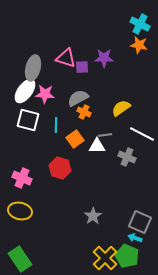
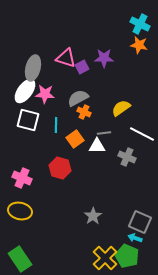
purple square: rotated 24 degrees counterclockwise
gray line: moved 1 px left, 2 px up
